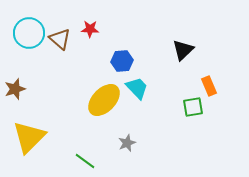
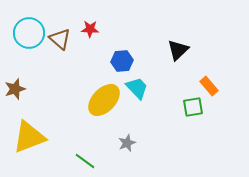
black triangle: moved 5 px left
orange rectangle: rotated 18 degrees counterclockwise
yellow triangle: rotated 24 degrees clockwise
